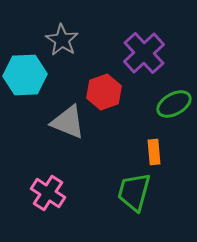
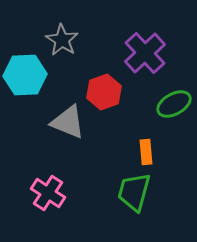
purple cross: moved 1 px right
orange rectangle: moved 8 px left
